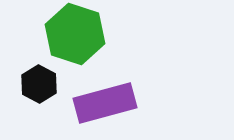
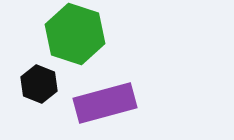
black hexagon: rotated 6 degrees counterclockwise
